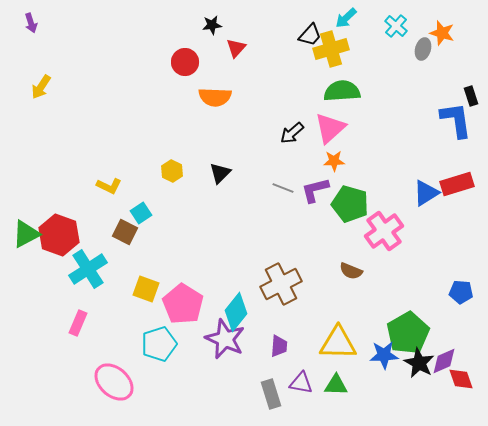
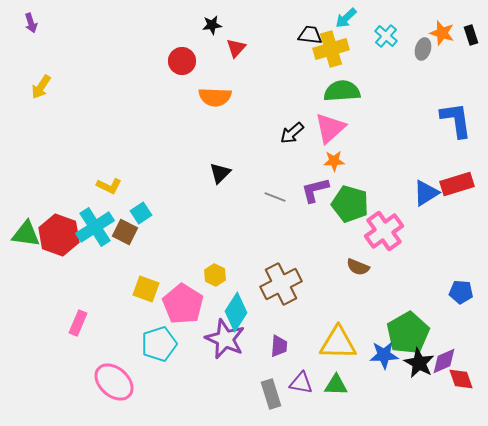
cyan cross at (396, 26): moved 10 px left, 10 px down
black trapezoid at (310, 35): rotated 125 degrees counterclockwise
red circle at (185, 62): moved 3 px left, 1 px up
black rectangle at (471, 96): moved 61 px up
yellow hexagon at (172, 171): moved 43 px right, 104 px down
gray line at (283, 188): moved 8 px left, 9 px down
green triangle at (26, 234): rotated 36 degrees clockwise
cyan cross at (88, 269): moved 7 px right, 42 px up
brown semicircle at (351, 271): moved 7 px right, 4 px up
cyan diamond at (236, 312): rotated 6 degrees counterclockwise
